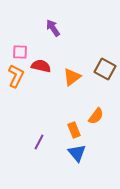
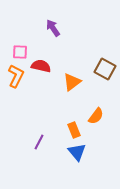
orange triangle: moved 5 px down
blue triangle: moved 1 px up
